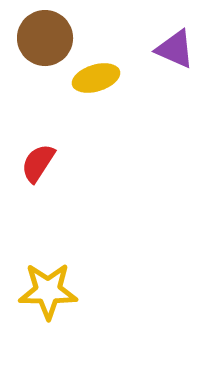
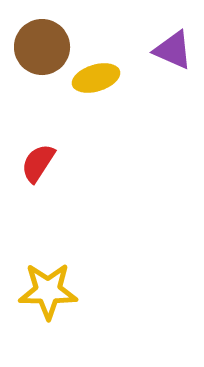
brown circle: moved 3 px left, 9 px down
purple triangle: moved 2 px left, 1 px down
